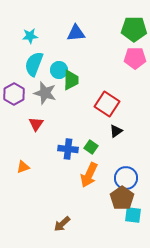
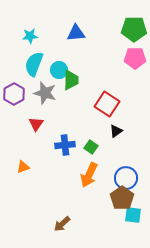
blue cross: moved 3 px left, 4 px up; rotated 12 degrees counterclockwise
